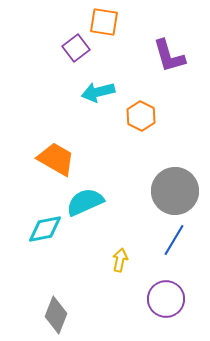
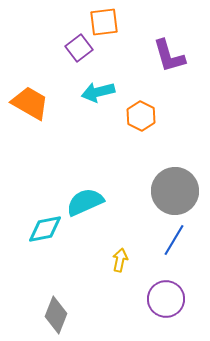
orange square: rotated 16 degrees counterclockwise
purple square: moved 3 px right
orange trapezoid: moved 26 px left, 56 px up
